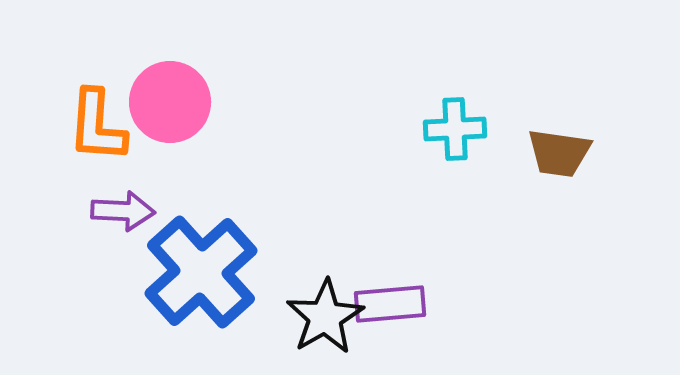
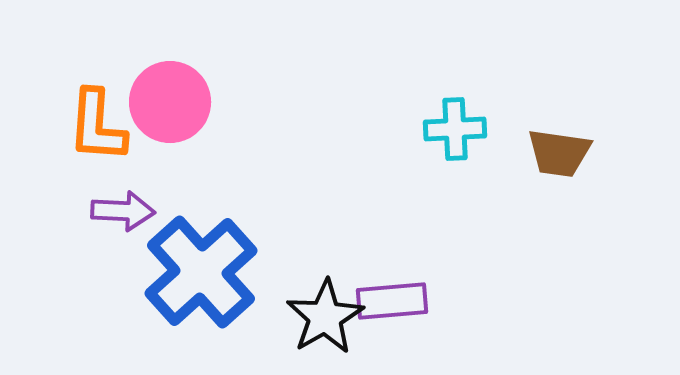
purple rectangle: moved 2 px right, 3 px up
